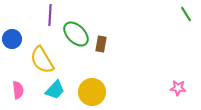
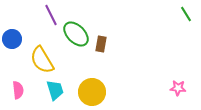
purple line: moved 1 px right; rotated 30 degrees counterclockwise
cyan trapezoid: rotated 60 degrees counterclockwise
